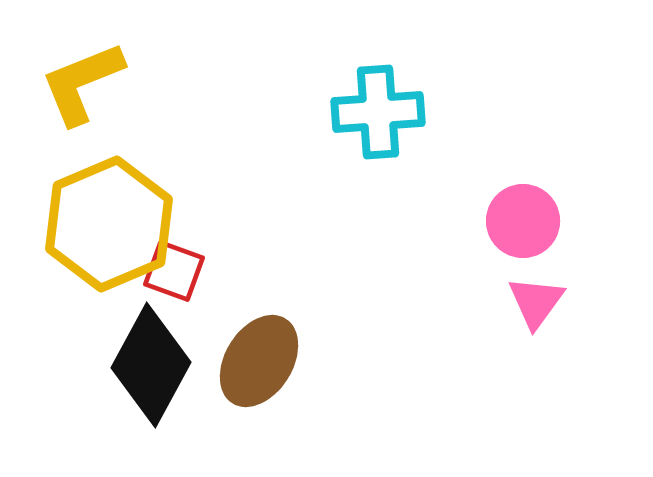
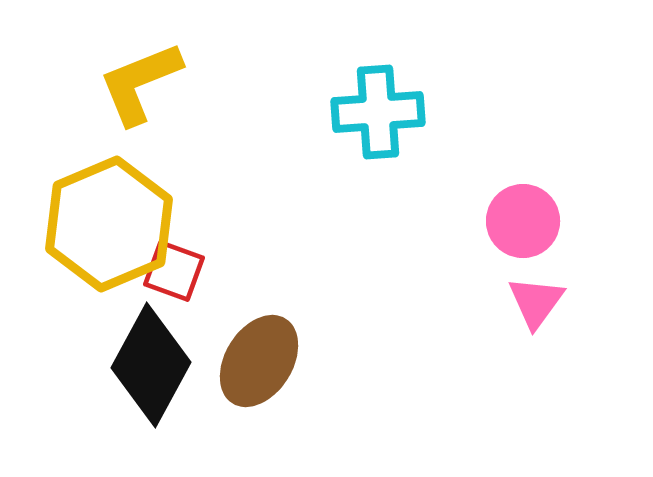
yellow L-shape: moved 58 px right
